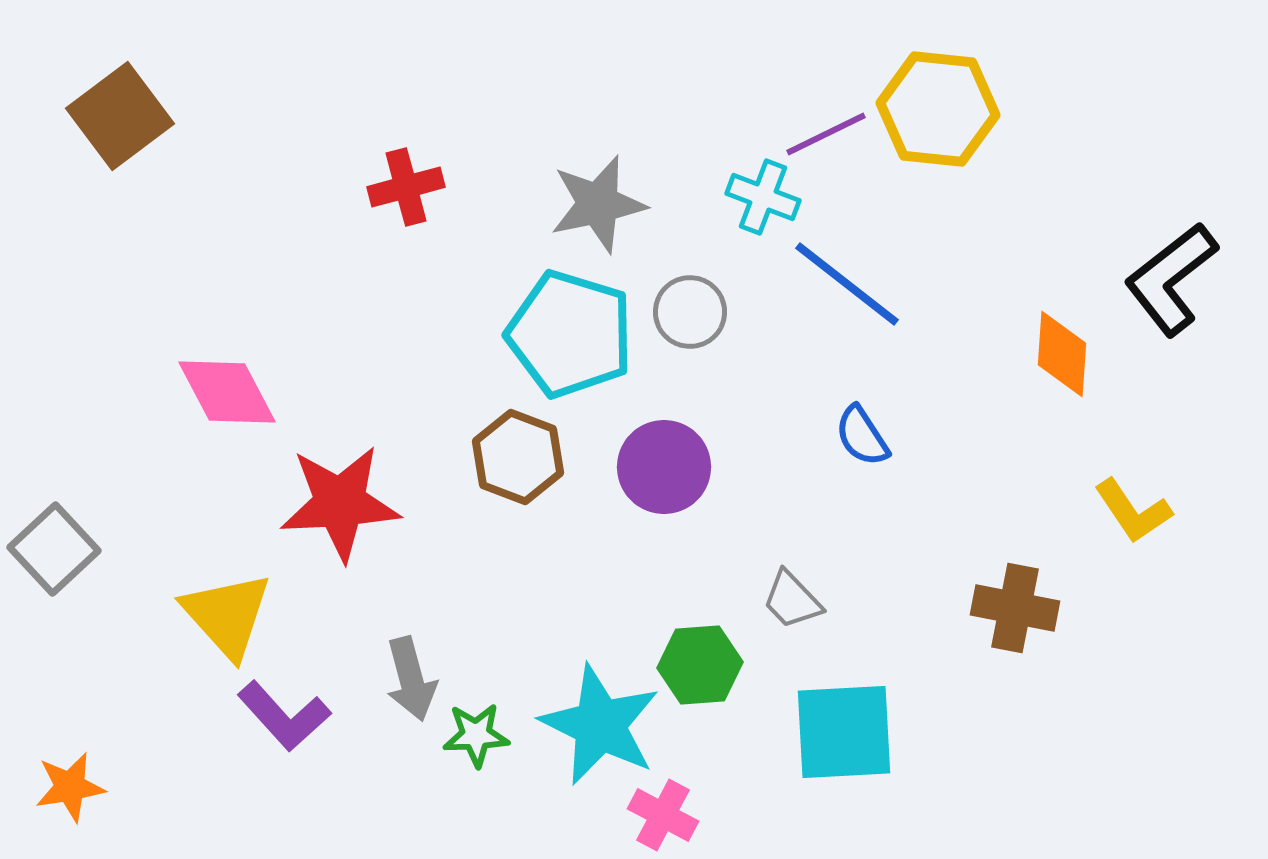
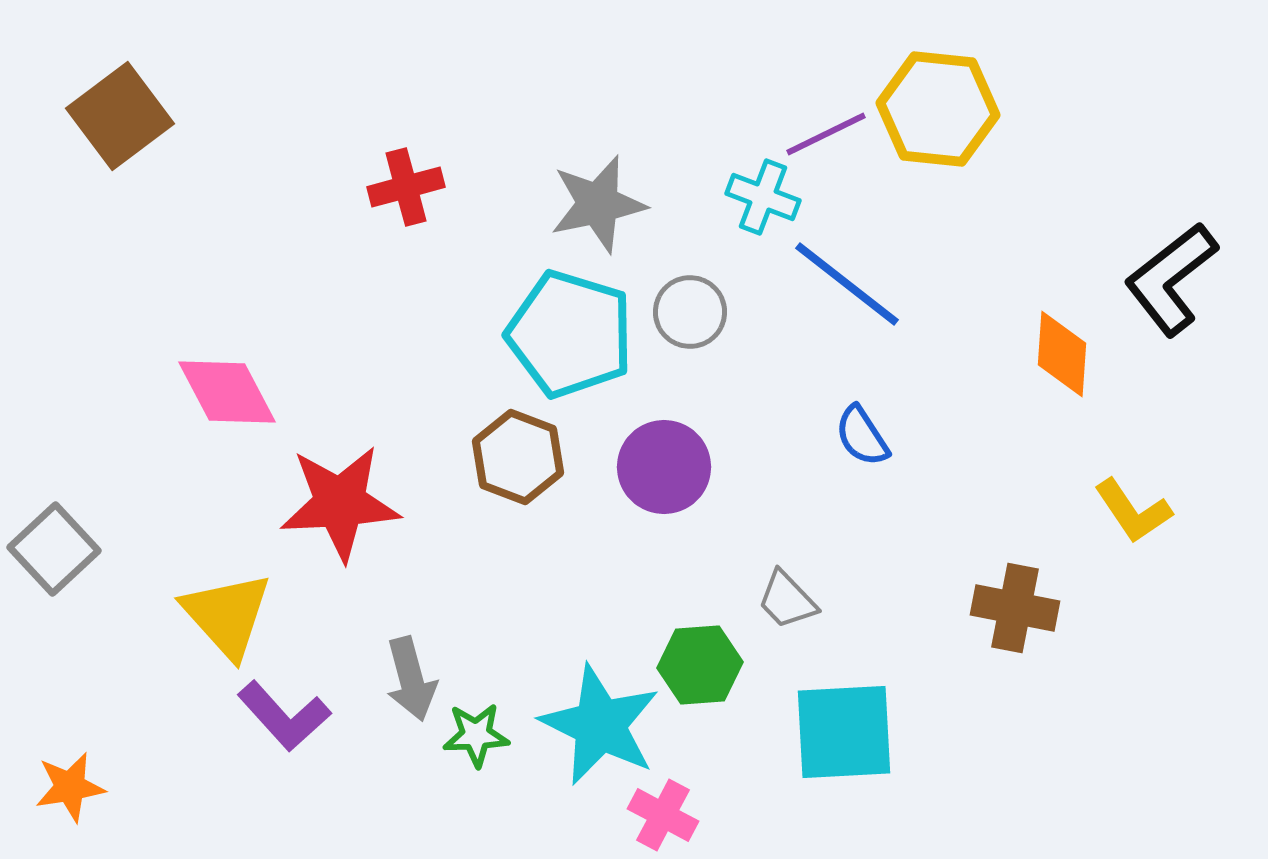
gray trapezoid: moved 5 px left
